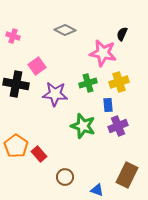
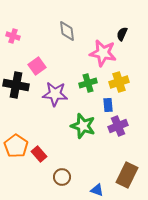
gray diamond: moved 2 px right, 1 px down; rotated 55 degrees clockwise
black cross: moved 1 px down
brown circle: moved 3 px left
